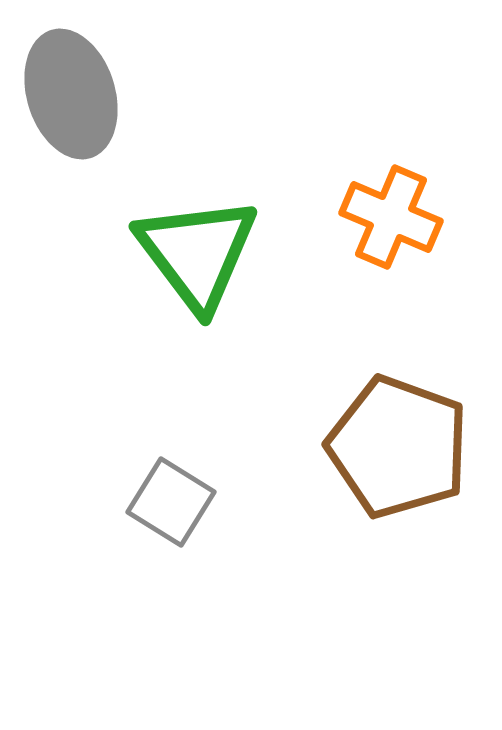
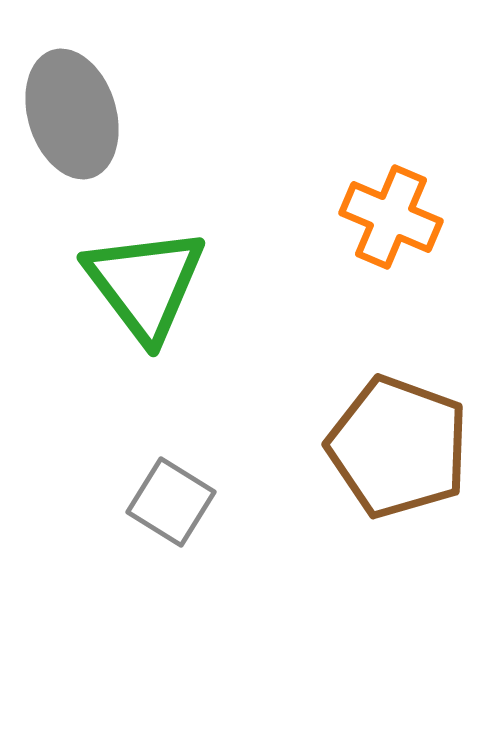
gray ellipse: moved 1 px right, 20 px down
green triangle: moved 52 px left, 31 px down
